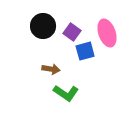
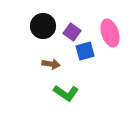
pink ellipse: moved 3 px right
brown arrow: moved 5 px up
